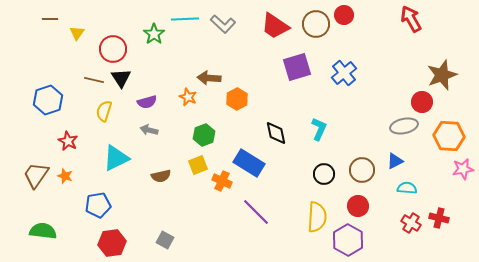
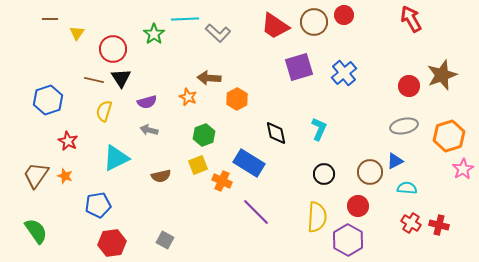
gray L-shape at (223, 24): moved 5 px left, 9 px down
brown circle at (316, 24): moved 2 px left, 2 px up
purple square at (297, 67): moved 2 px right
red circle at (422, 102): moved 13 px left, 16 px up
orange hexagon at (449, 136): rotated 20 degrees counterclockwise
pink star at (463, 169): rotated 20 degrees counterclockwise
brown circle at (362, 170): moved 8 px right, 2 px down
red cross at (439, 218): moved 7 px down
green semicircle at (43, 231): moved 7 px left; rotated 48 degrees clockwise
